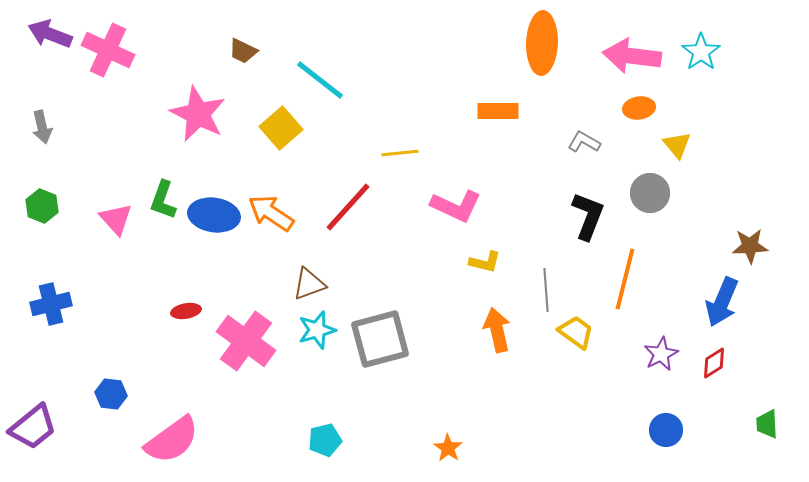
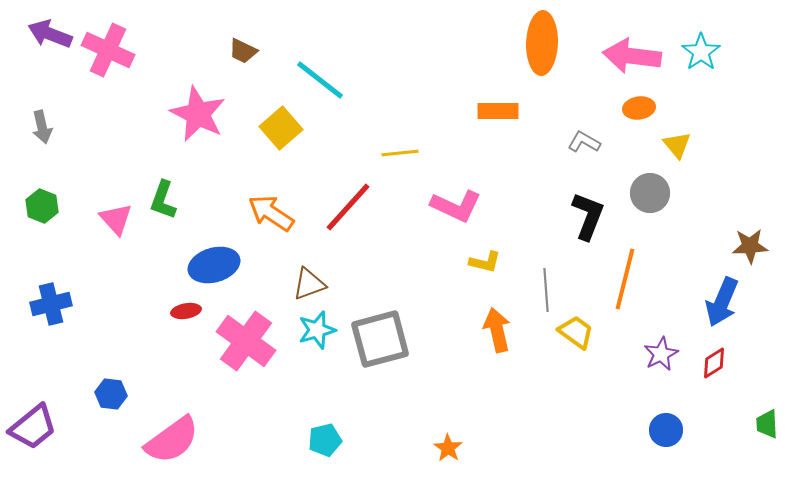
blue ellipse at (214, 215): moved 50 px down; rotated 24 degrees counterclockwise
